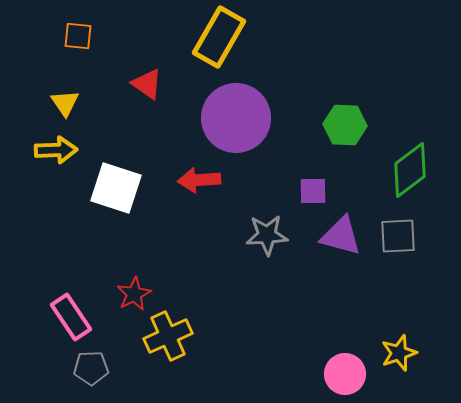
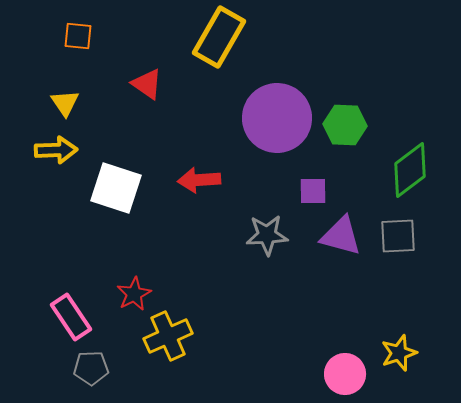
purple circle: moved 41 px right
